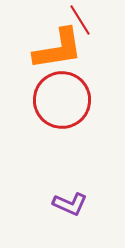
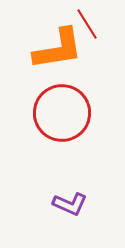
red line: moved 7 px right, 4 px down
red circle: moved 13 px down
